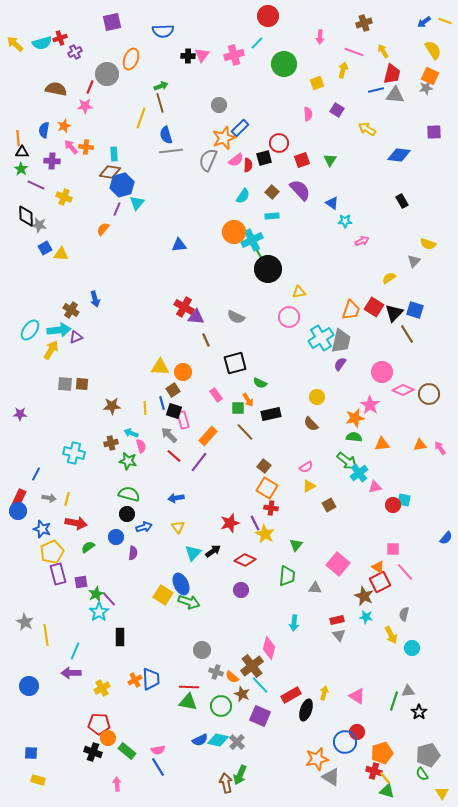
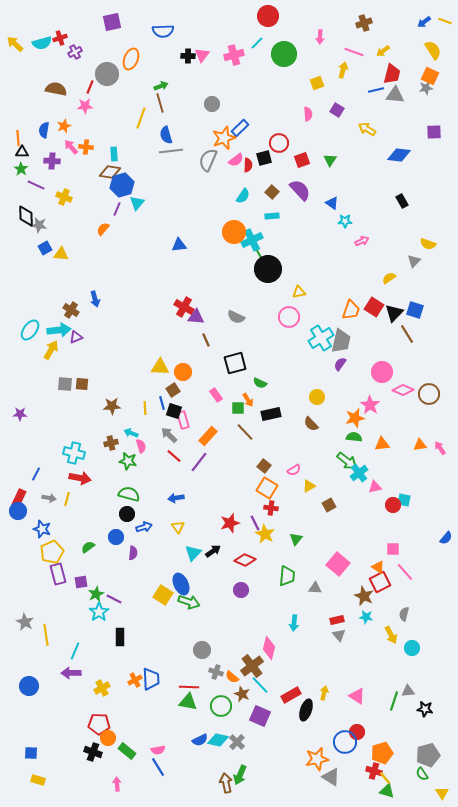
yellow arrow at (383, 51): rotated 96 degrees counterclockwise
green circle at (284, 64): moved 10 px up
gray circle at (219, 105): moved 7 px left, 1 px up
pink semicircle at (306, 467): moved 12 px left, 3 px down
red arrow at (76, 523): moved 4 px right, 45 px up
green triangle at (296, 545): moved 6 px up
purple line at (109, 599): moved 5 px right; rotated 21 degrees counterclockwise
black star at (419, 712): moved 6 px right, 3 px up; rotated 28 degrees counterclockwise
